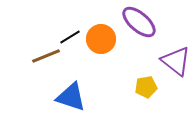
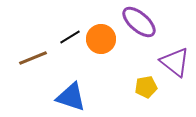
brown line: moved 13 px left, 2 px down
purple triangle: moved 1 px left, 1 px down
